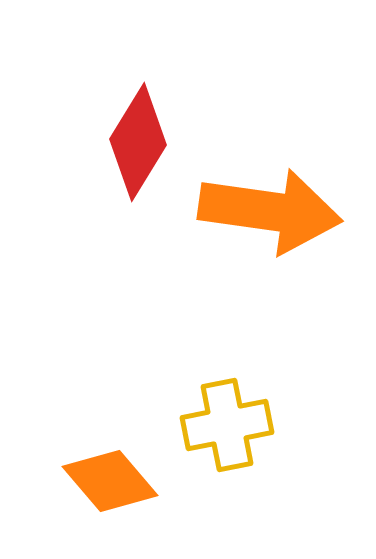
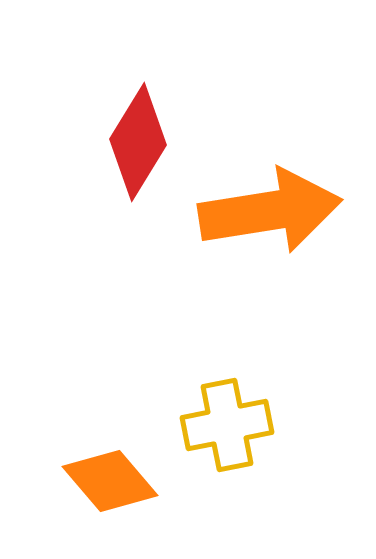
orange arrow: rotated 17 degrees counterclockwise
